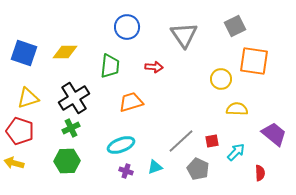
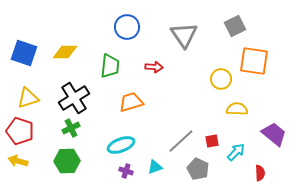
yellow arrow: moved 4 px right, 2 px up
